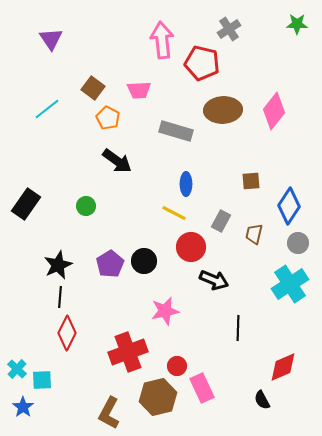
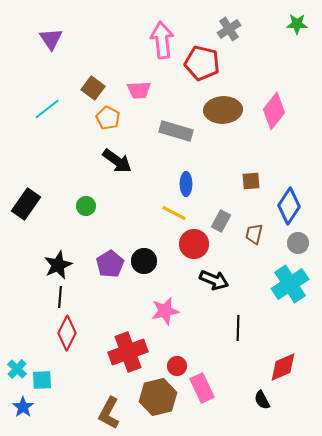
red circle at (191, 247): moved 3 px right, 3 px up
